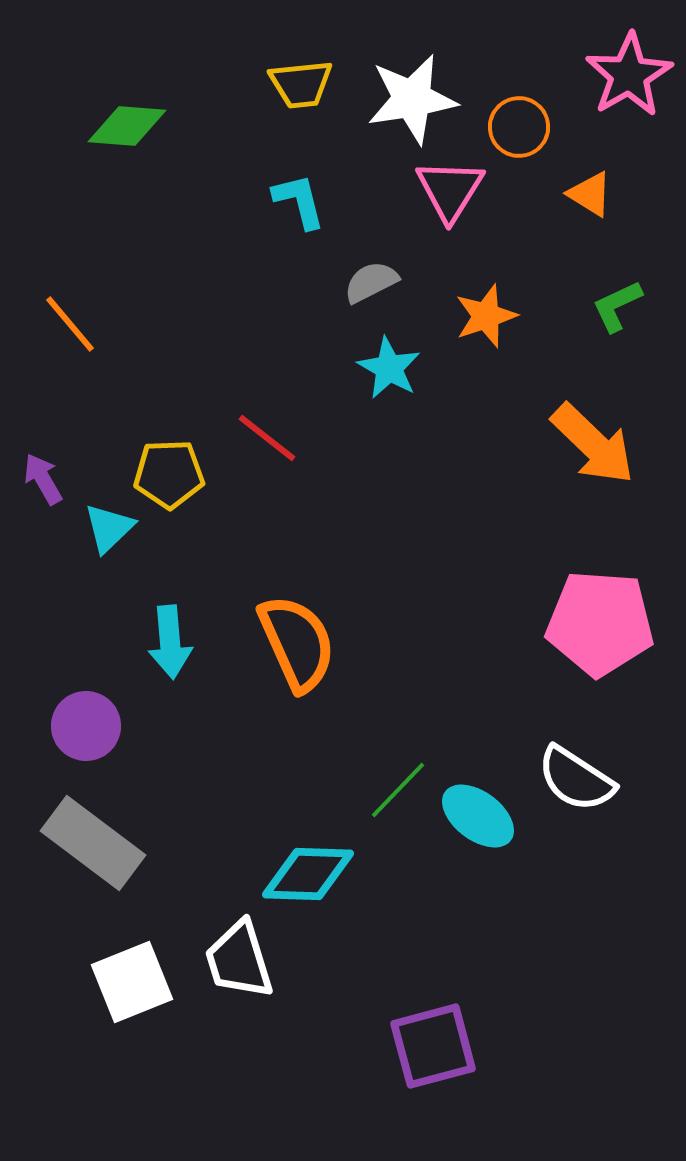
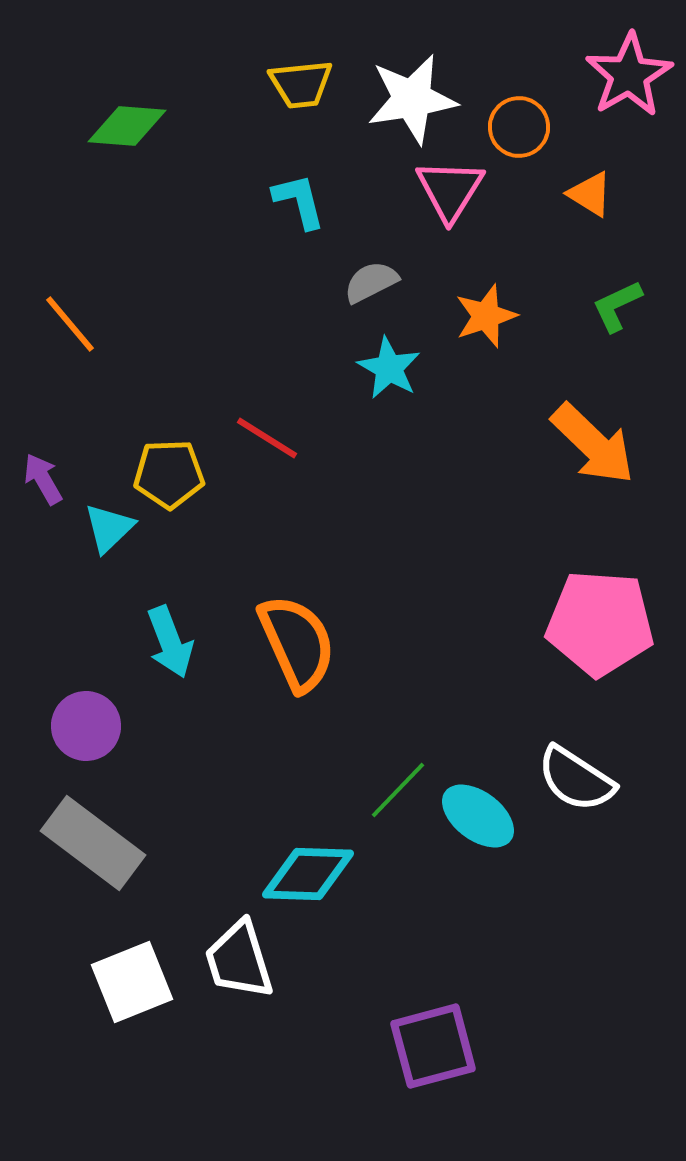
red line: rotated 6 degrees counterclockwise
cyan arrow: rotated 16 degrees counterclockwise
